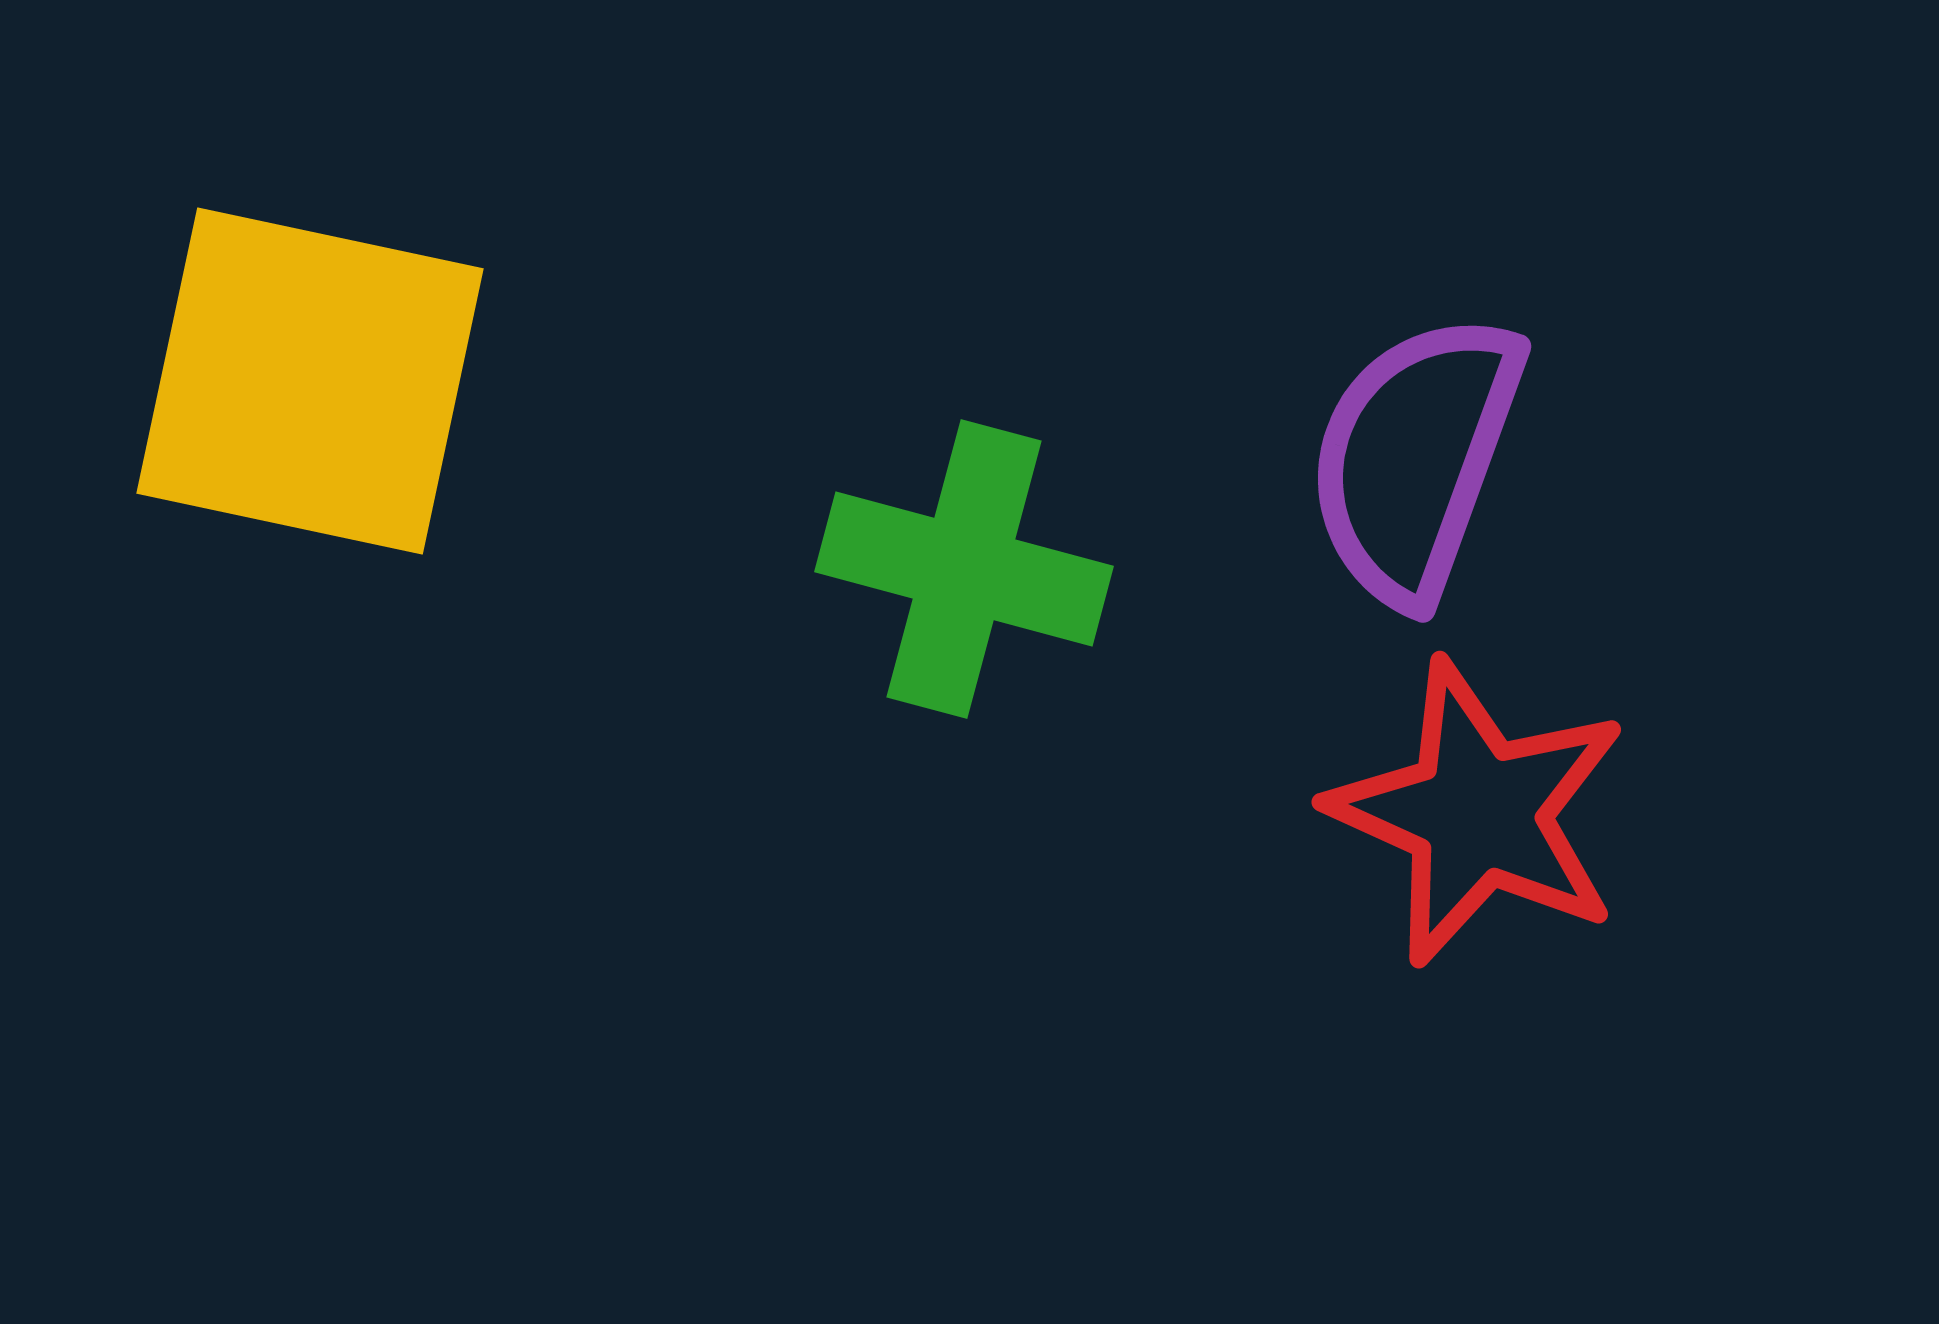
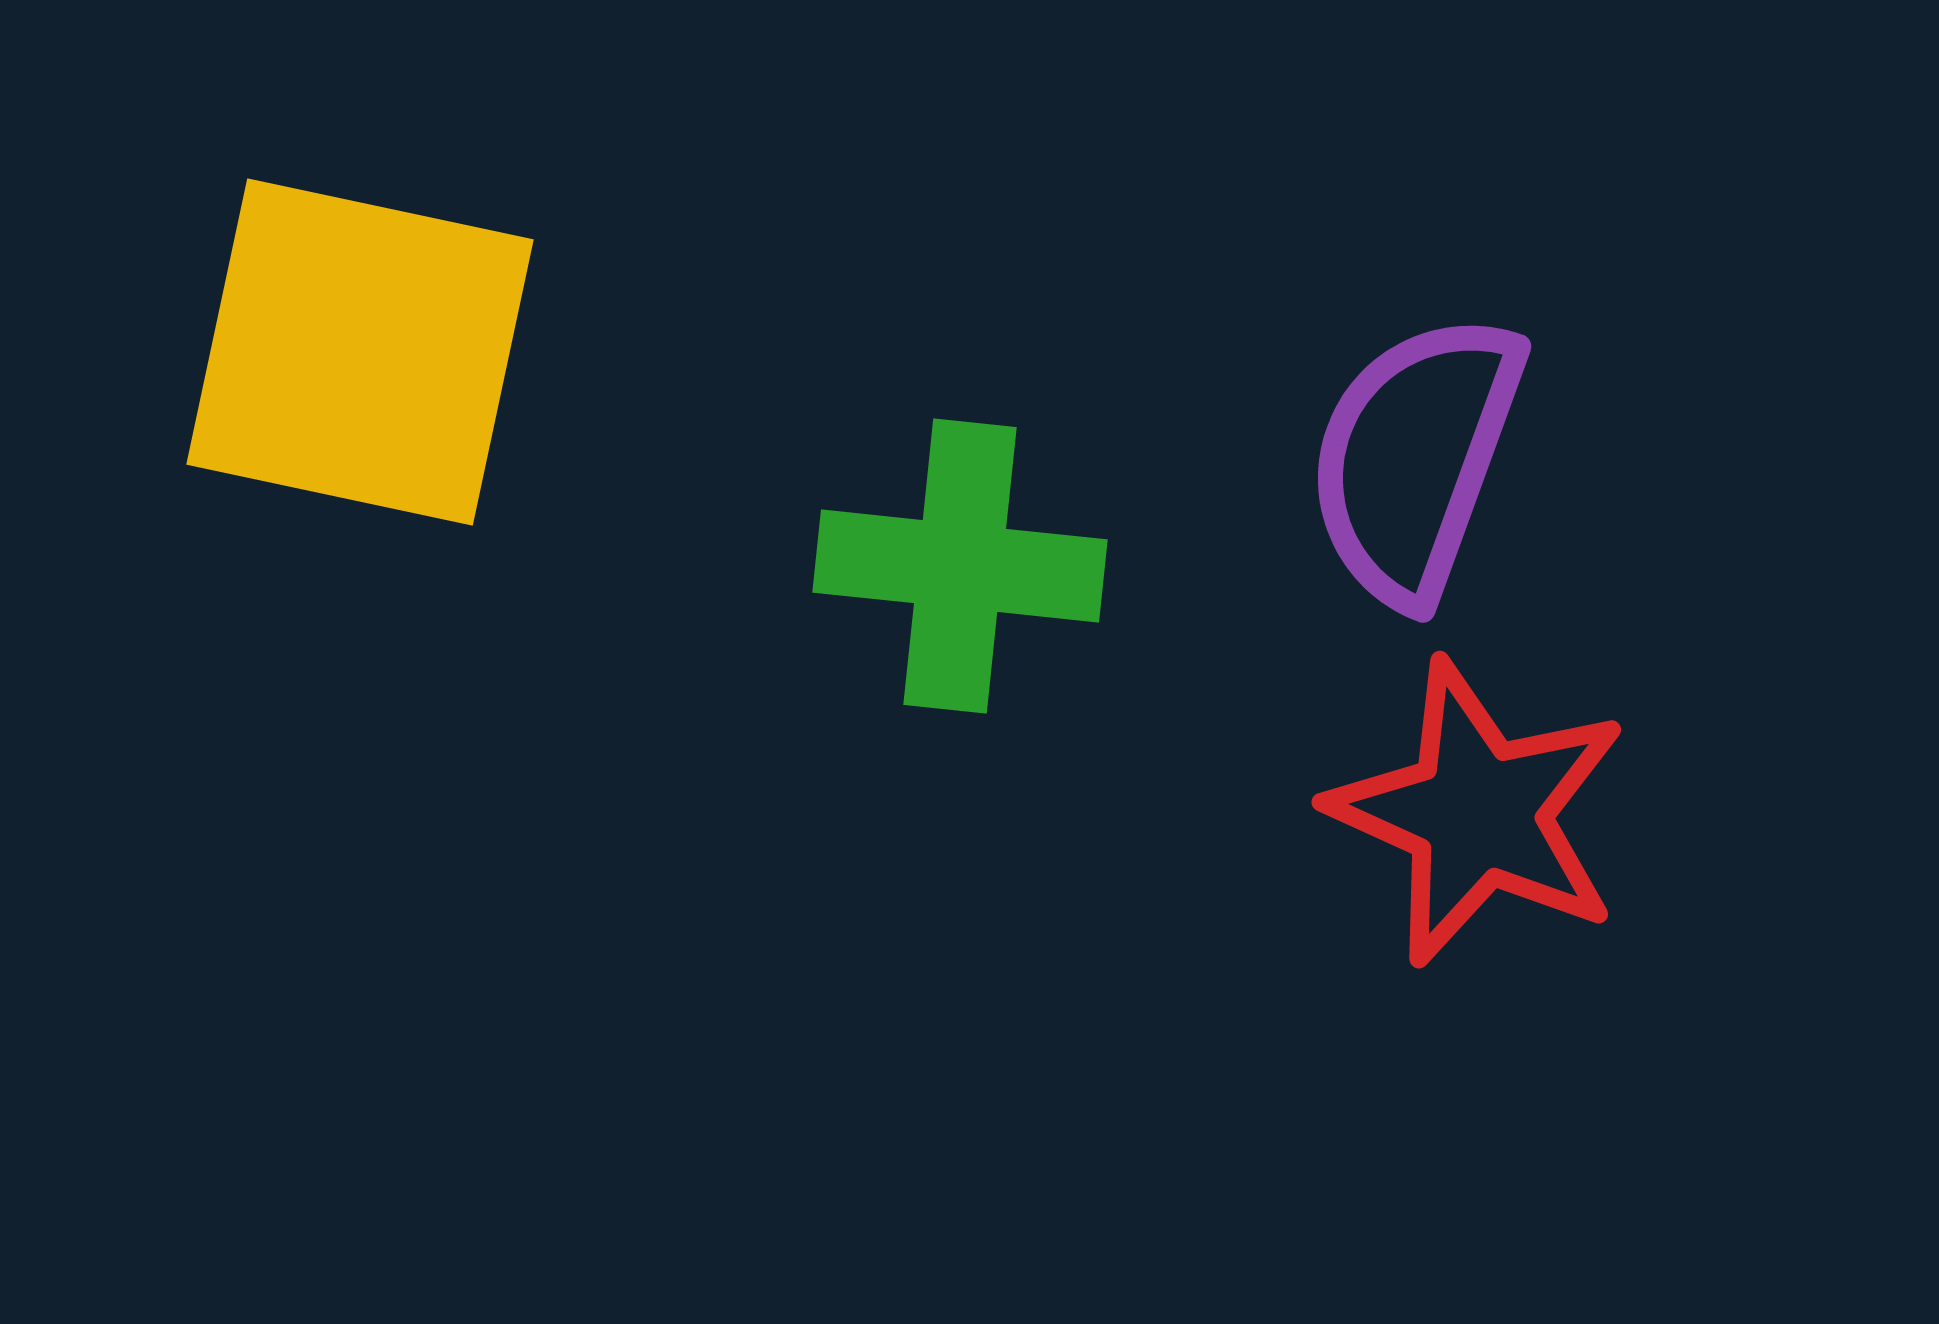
yellow square: moved 50 px right, 29 px up
green cross: moved 4 px left, 3 px up; rotated 9 degrees counterclockwise
